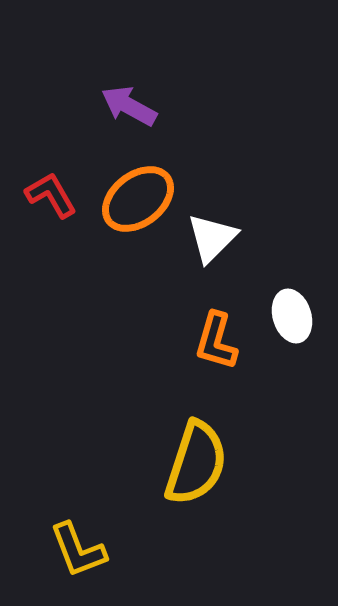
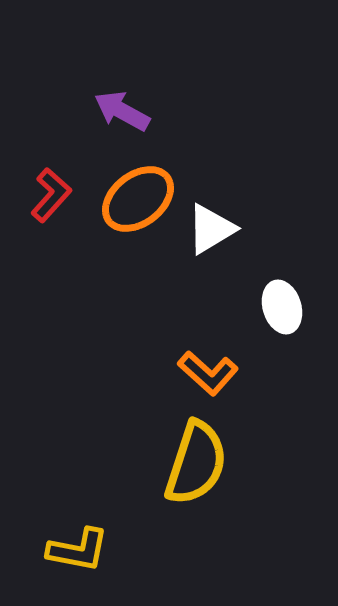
purple arrow: moved 7 px left, 5 px down
red L-shape: rotated 72 degrees clockwise
white triangle: moved 1 px left, 9 px up; rotated 14 degrees clockwise
white ellipse: moved 10 px left, 9 px up
orange L-shape: moved 8 px left, 32 px down; rotated 64 degrees counterclockwise
yellow L-shape: rotated 58 degrees counterclockwise
